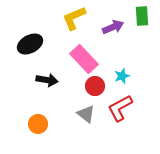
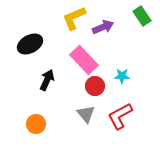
green rectangle: rotated 30 degrees counterclockwise
purple arrow: moved 10 px left
pink rectangle: moved 1 px down
cyan star: rotated 21 degrees clockwise
black arrow: rotated 75 degrees counterclockwise
red L-shape: moved 8 px down
gray triangle: rotated 12 degrees clockwise
orange circle: moved 2 px left
